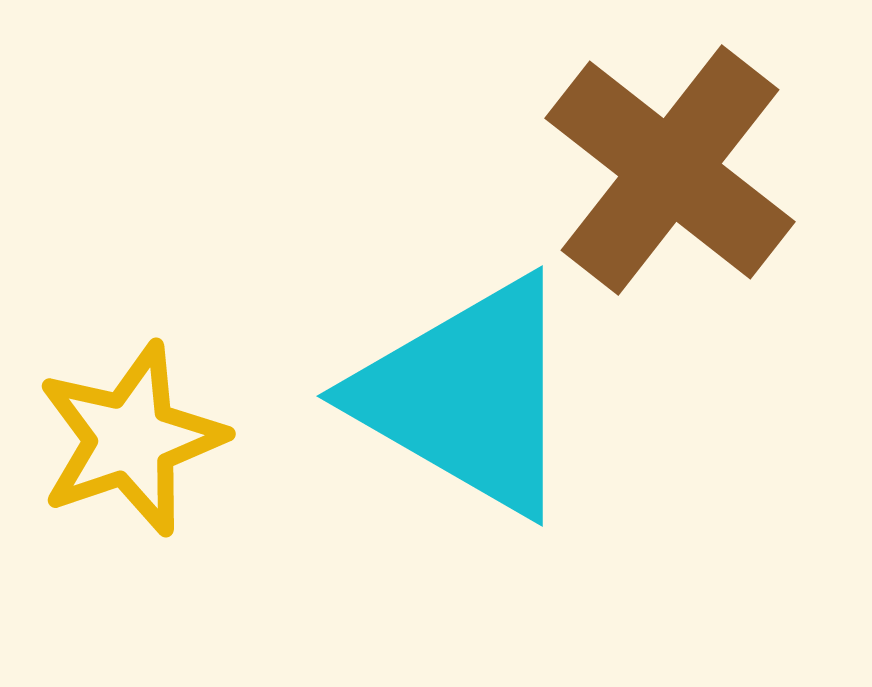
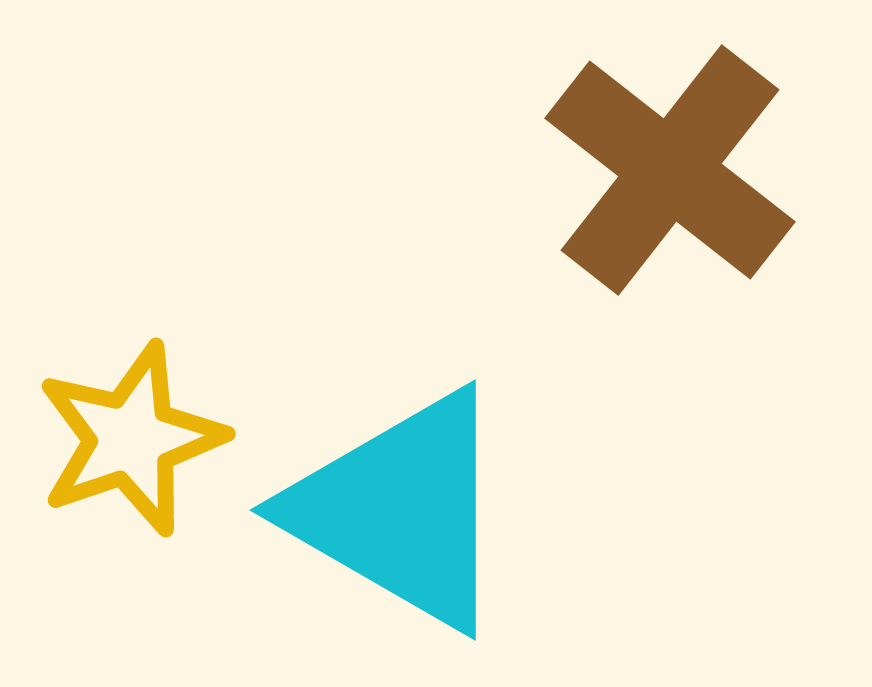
cyan triangle: moved 67 px left, 114 px down
